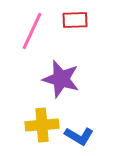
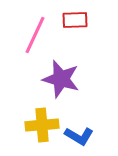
pink line: moved 3 px right, 4 px down
